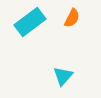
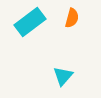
orange semicircle: rotated 12 degrees counterclockwise
